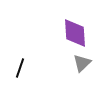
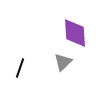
gray triangle: moved 19 px left, 1 px up
